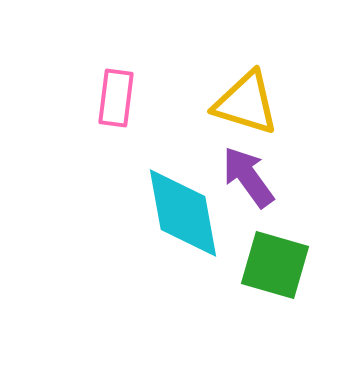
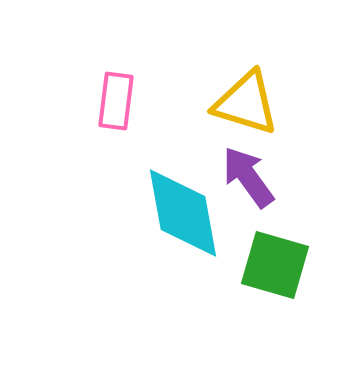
pink rectangle: moved 3 px down
